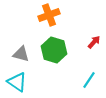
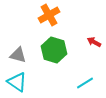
orange cross: rotated 10 degrees counterclockwise
red arrow: rotated 104 degrees counterclockwise
gray triangle: moved 3 px left, 1 px down
cyan line: moved 4 px left, 3 px down; rotated 24 degrees clockwise
